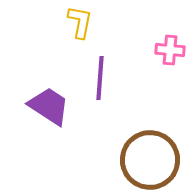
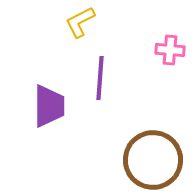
yellow L-shape: rotated 128 degrees counterclockwise
purple trapezoid: rotated 57 degrees clockwise
brown circle: moved 3 px right
